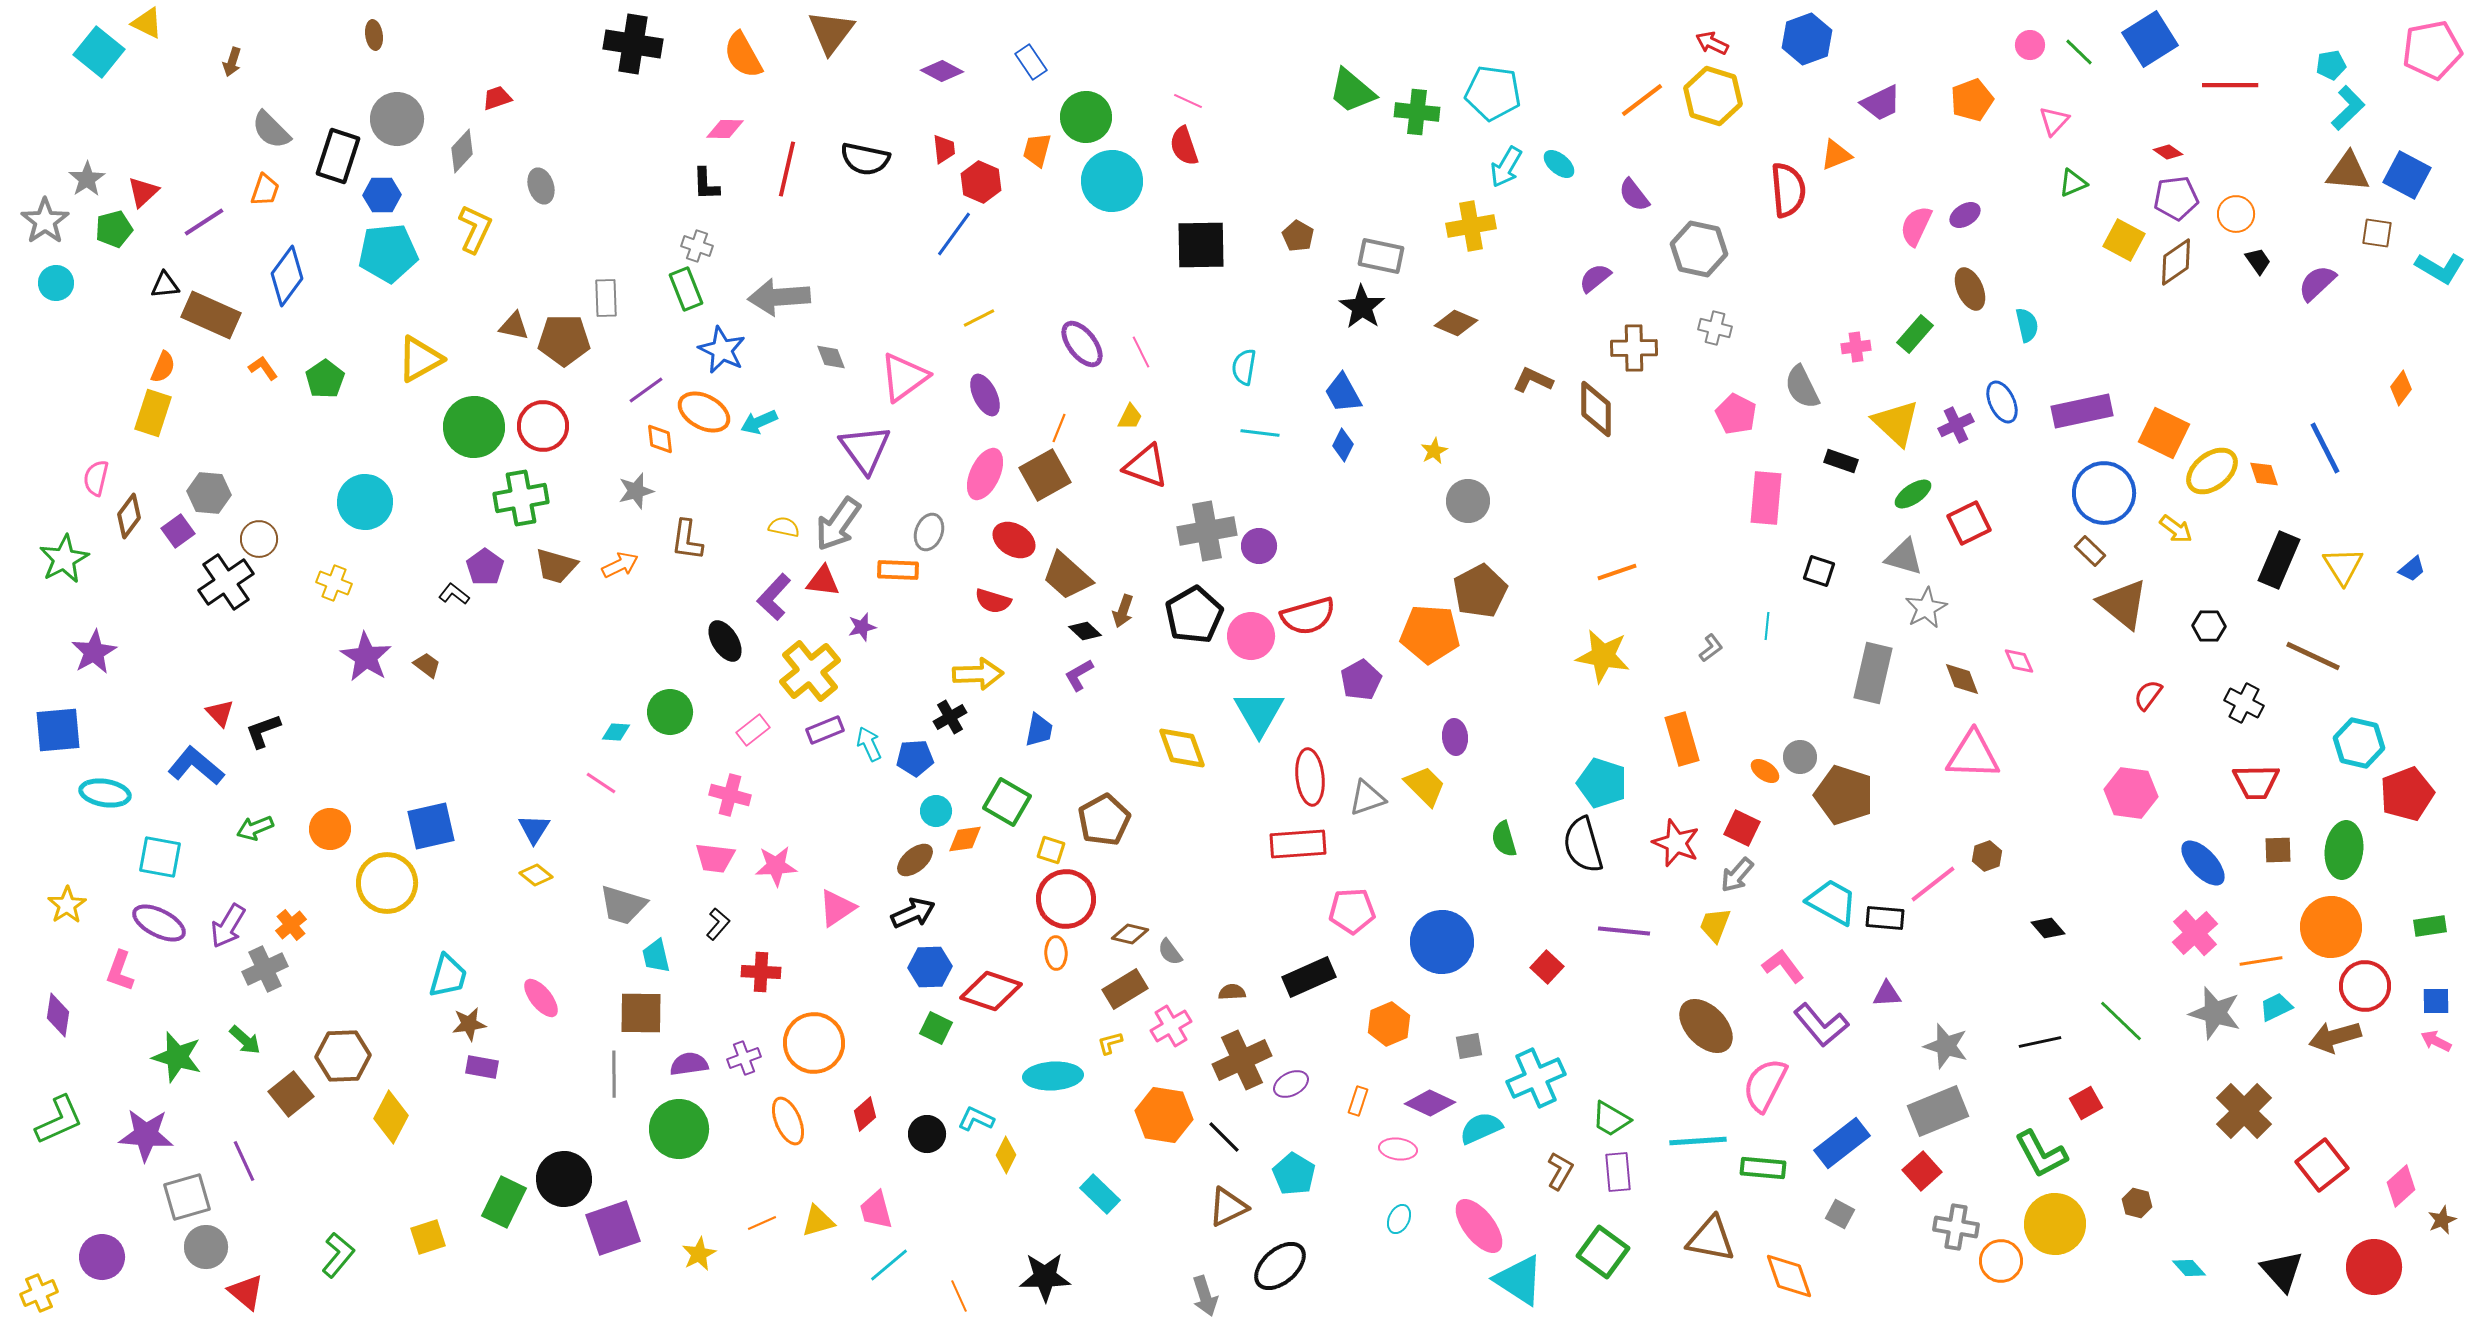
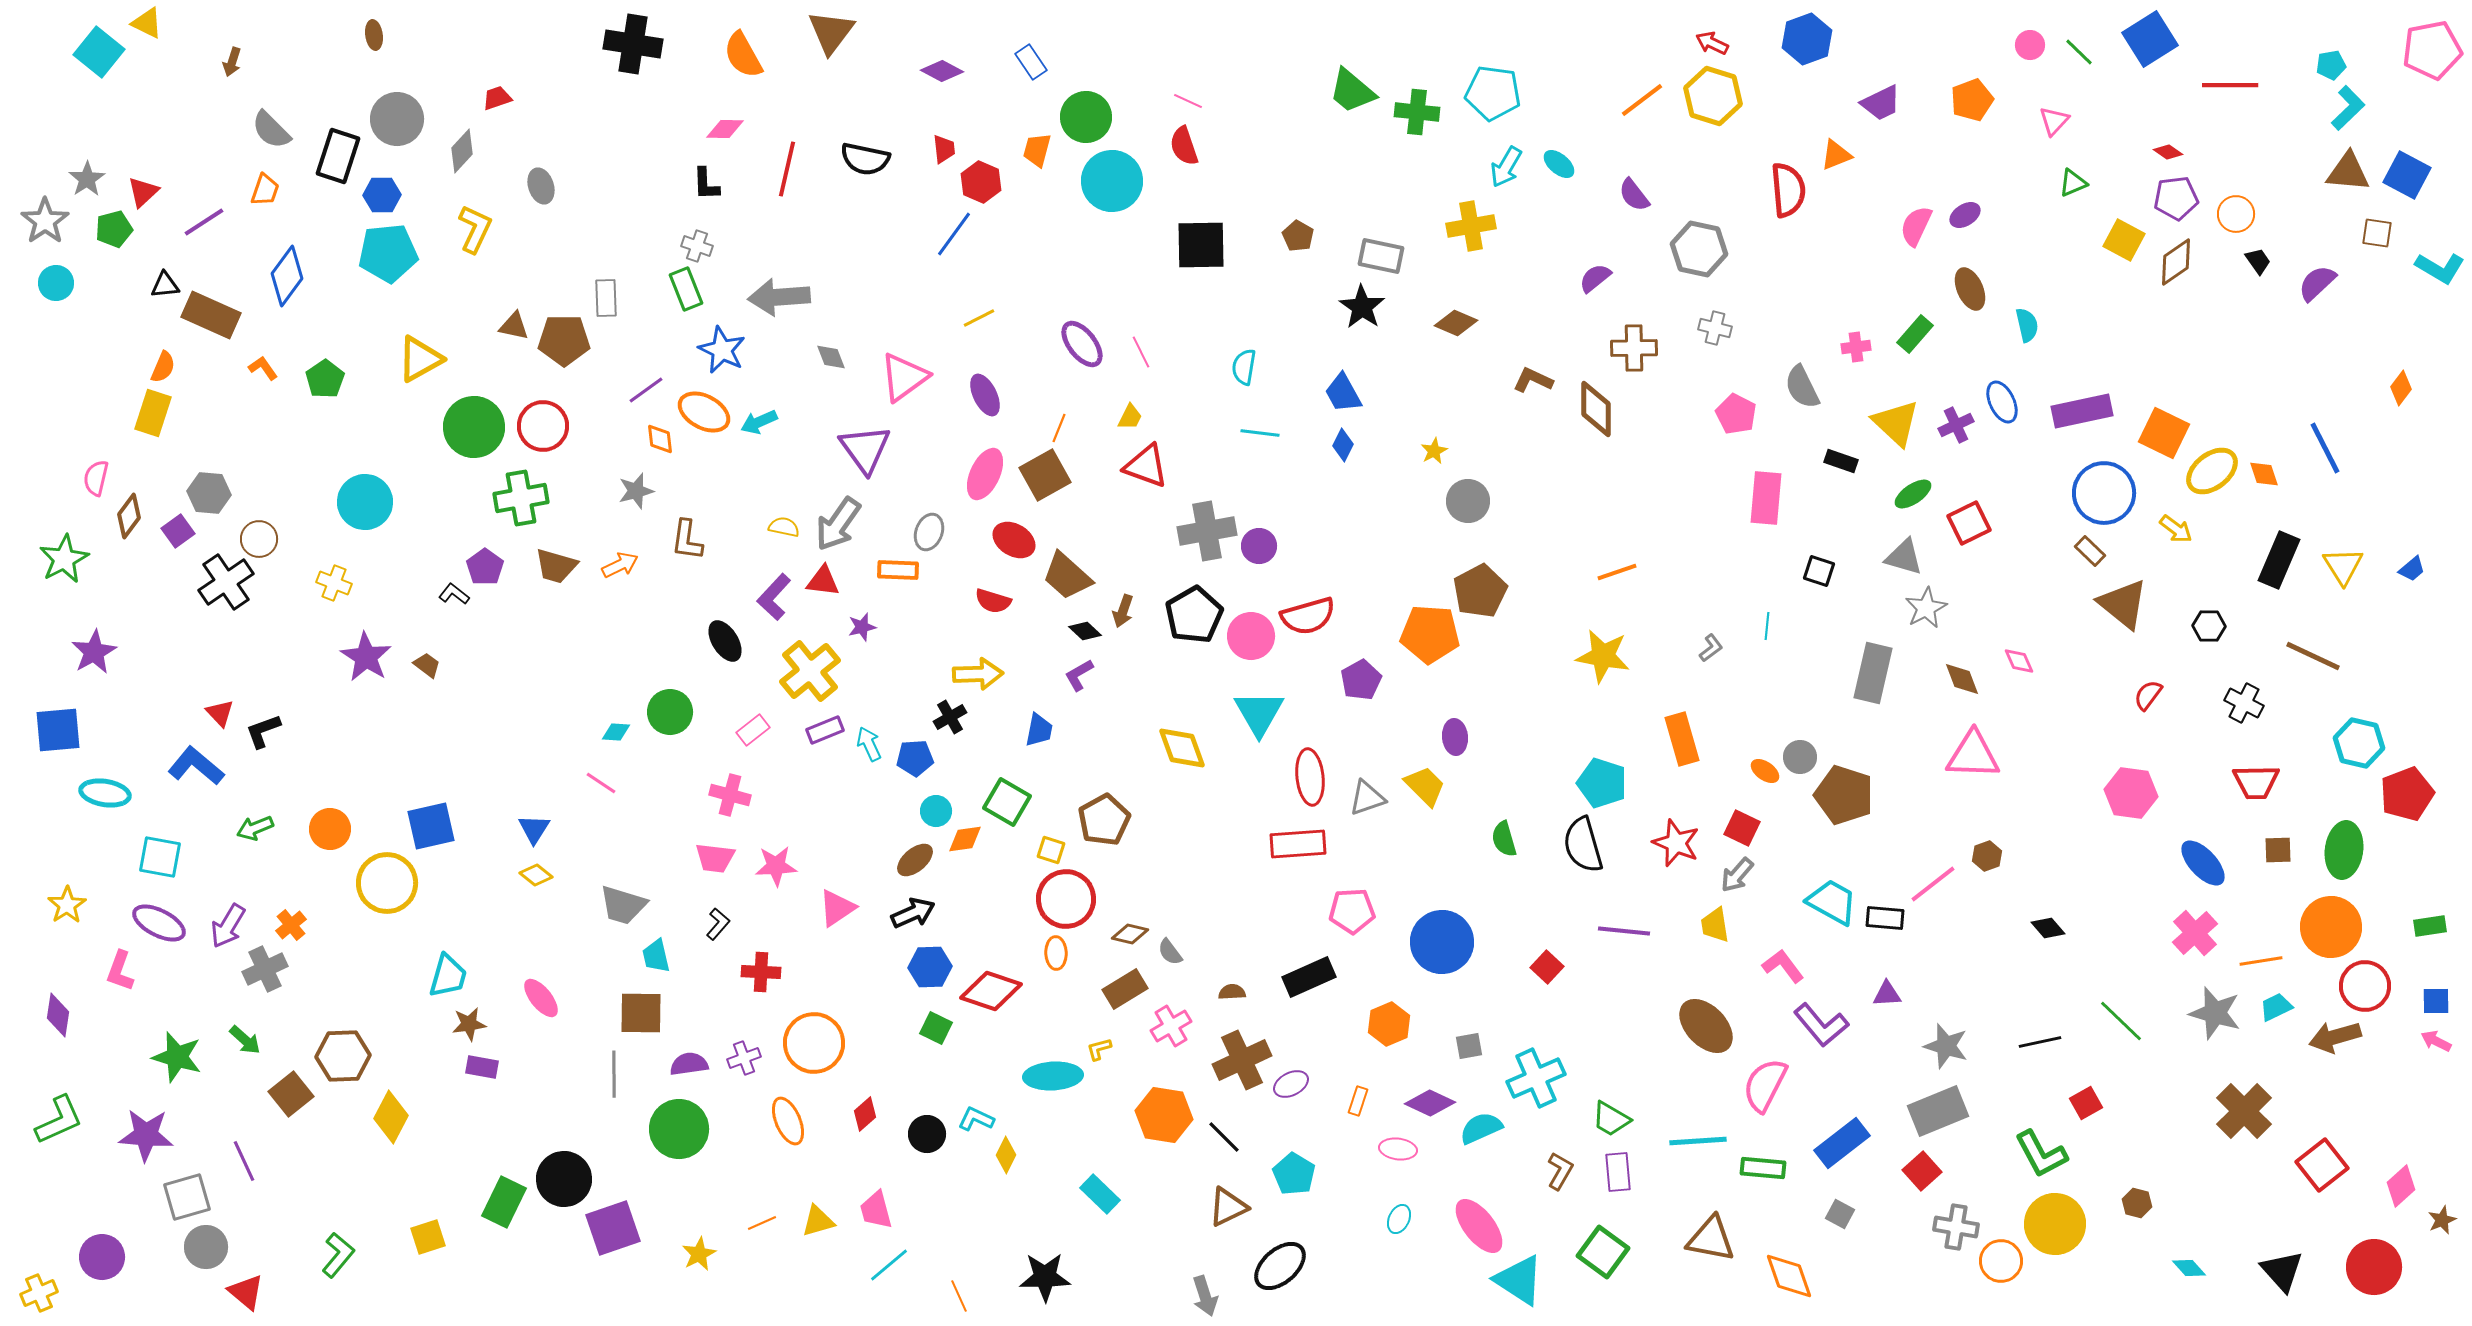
yellow trapezoid at (1715, 925): rotated 30 degrees counterclockwise
yellow L-shape at (1110, 1043): moved 11 px left, 6 px down
